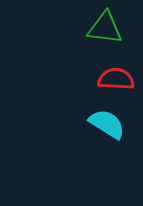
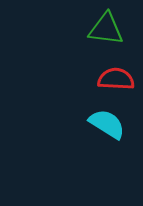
green triangle: moved 1 px right, 1 px down
